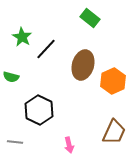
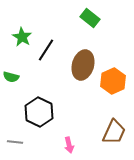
black line: moved 1 px down; rotated 10 degrees counterclockwise
black hexagon: moved 2 px down
